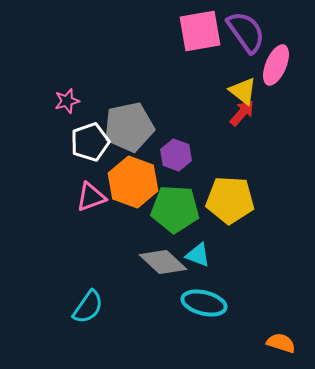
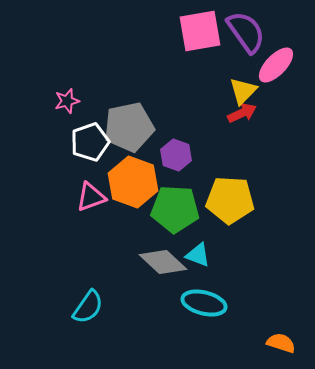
pink ellipse: rotated 21 degrees clockwise
yellow triangle: rotated 36 degrees clockwise
red arrow: rotated 24 degrees clockwise
